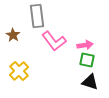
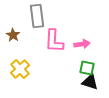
pink L-shape: rotated 40 degrees clockwise
pink arrow: moved 3 px left, 1 px up
green square: moved 8 px down
yellow cross: moved 1 px right, 2 px up
